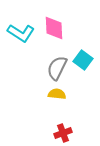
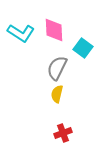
pink diamond: moved 2 px down
cyan square: moved 12 px up
yellow semicircle: rotated 84 degrees counterclockwise
